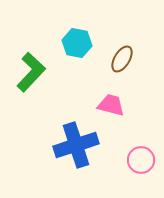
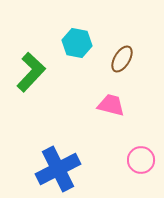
blue cross: moved 18 px left, 24 px down; rotated 9 degrees counterclockwise
